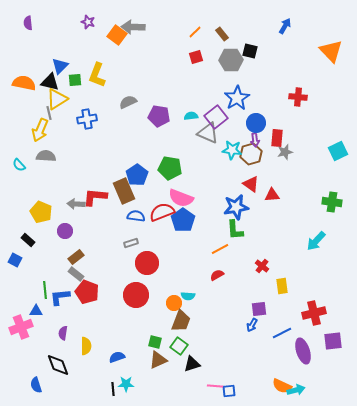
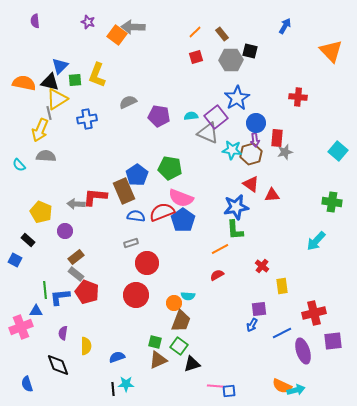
purple semicircle at (28, 23): moved 7 px right, 2 px up
cyan square at (338, 151): rotated 24 degrees counterclockwise
blue semicircle at (36, 385): moved 9 px left, 1 px up
